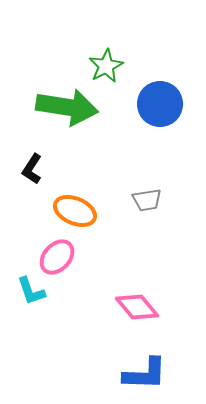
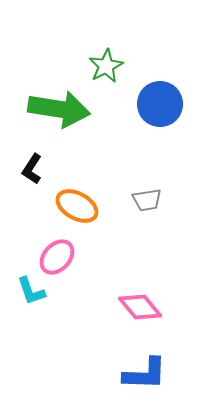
green arrow: moved 8 px left, 2 px down
orange ellipse: moved 2 px right, 5 px up; rotated 6 degrees clockwise
pink diamond: moved 3 px right
